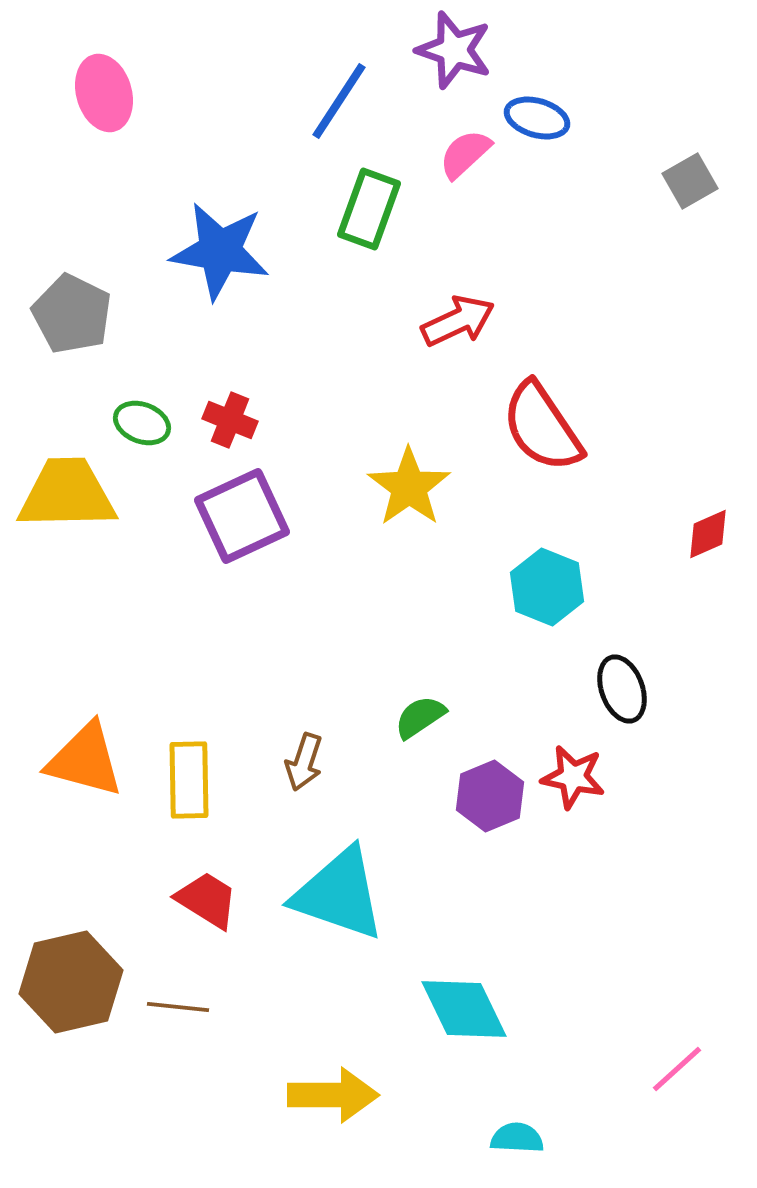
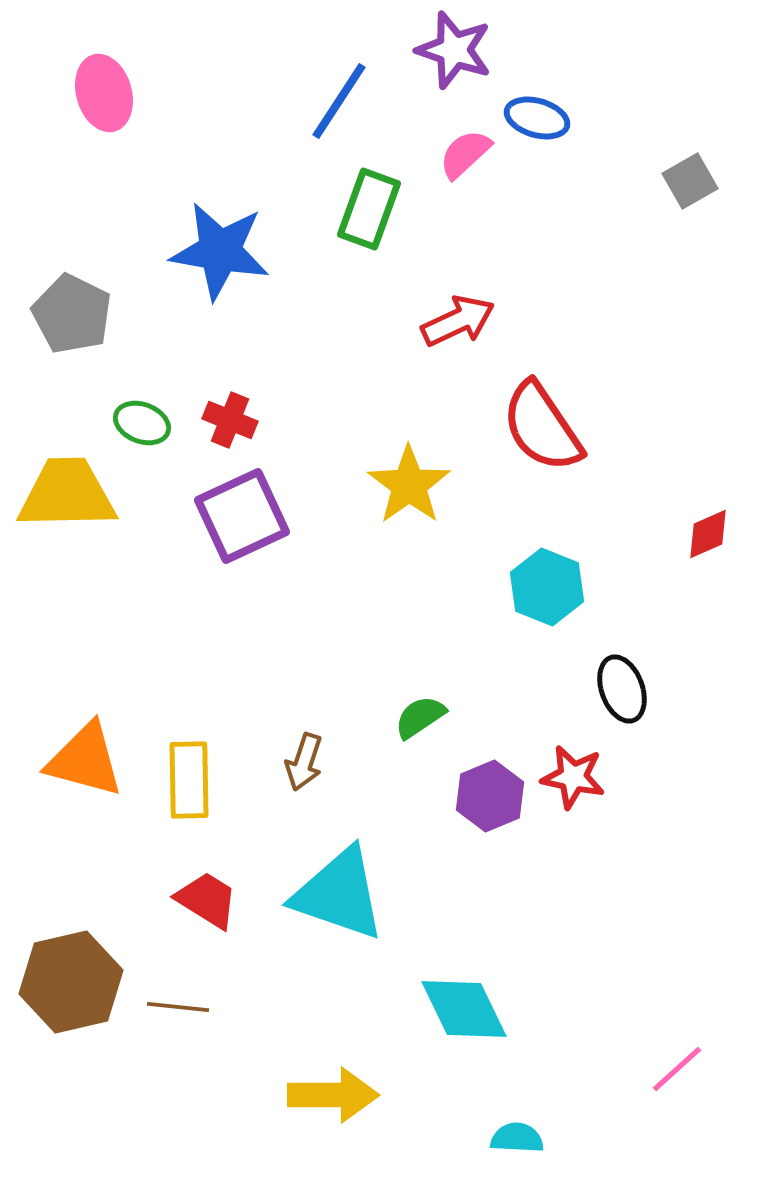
yellow star: moved 2 px up
